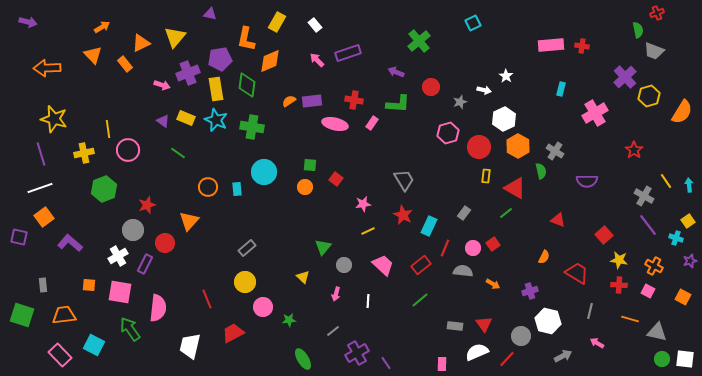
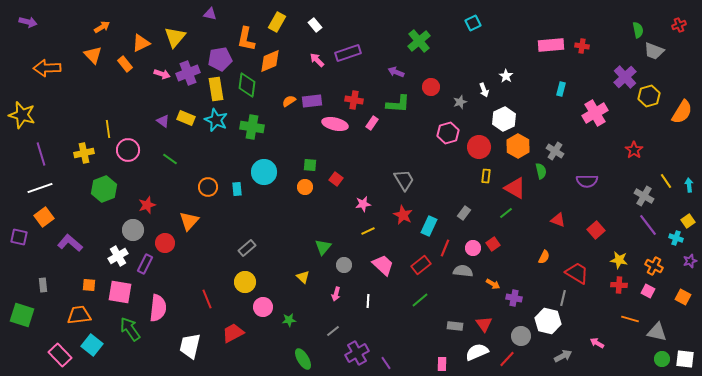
red cross at (657, 13): moved 22 px right, 12 px down
pink arrow at (162, 85): moved 11 px up
white arrow at (484, 90): rotated 56 degrees clockwise
yellow star at (54, 119): moved 32 px left, 4 px up
green line at (178, 153): moved 8 px left, 6 px down
red square at (604, 235): moved 8 px left, 5 px up
purple cross at (530, 291): moved 16 px left, 7 px down; rotated 28 degrees clockwise
gray line at (590, 311): moved 27 px left, 13 px up
orange trapezoid at (64, 315): moved 15 px right
cyan square at (94, 345): moved 2 px left; rotated 10 degrees clockwise
